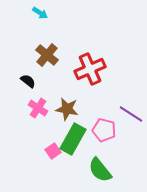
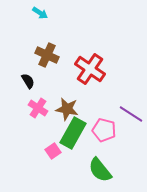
brown cross: rotated 15 degrees counterclockwise
red cross: rotated 32 degrees counterclockwise
black semicircle: rotated 21 degrees clockwise
green rectangle: moved 6 px up
